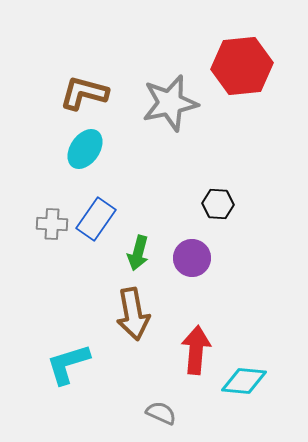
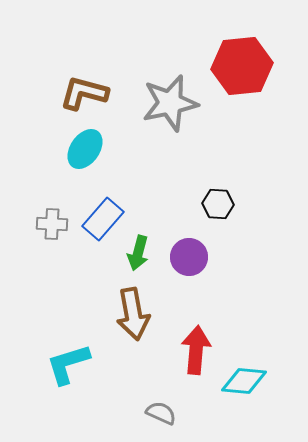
blue rectangle: moved 7 px right; rotated 6 degrees clockwise
purple circle: moved 3 px left, 1 px up
